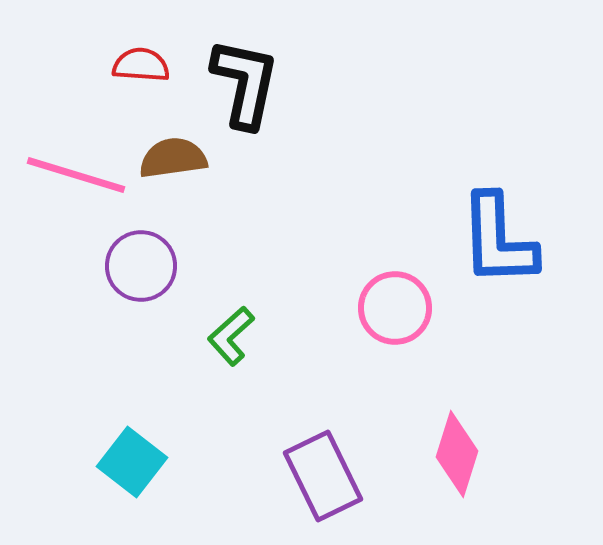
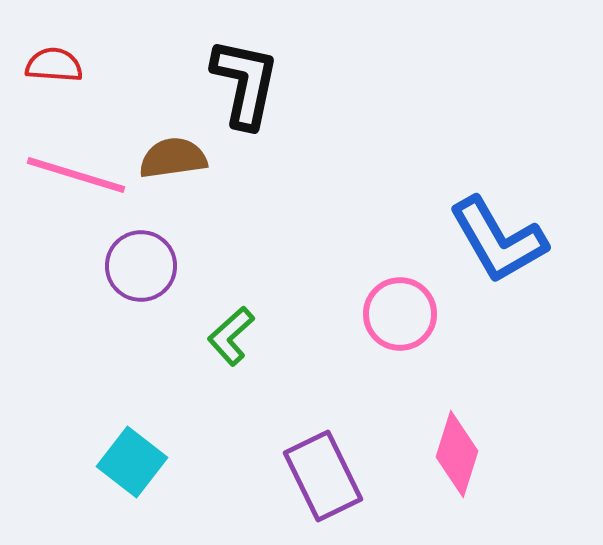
red semicircle: moved 87 px left
blue L-shape: rotated 28 degrees counterclockwise
pink circle: moved 5 px right, 6 px down
